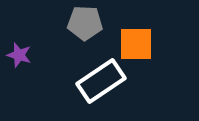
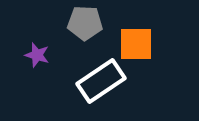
purple star: moved 18 px right
